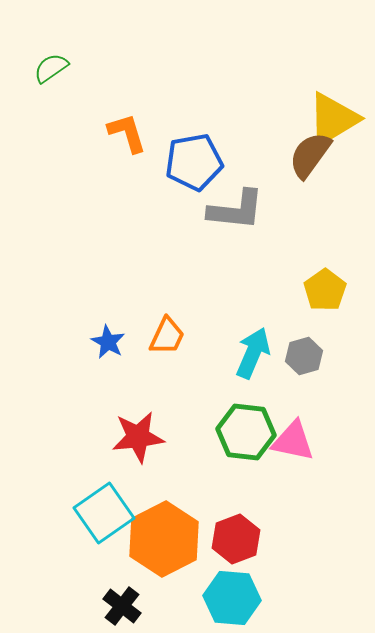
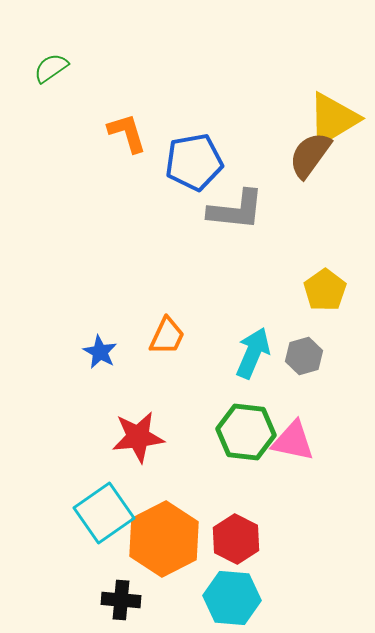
blue star: moved 8 px left, 10 px down
red hexagon: rotated 12 degrees counterclockwise
black cross: moved 1 px left, 6 px up; rotated 33 degrees counterclockwise
